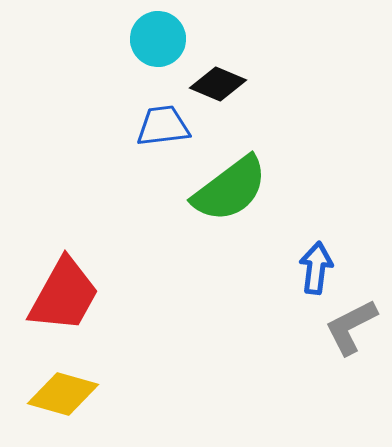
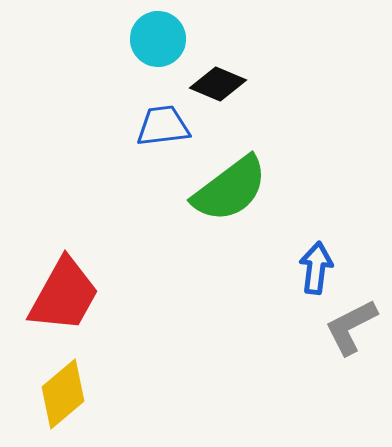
yellow diamond: rotated 56 degrees counterclockwise
